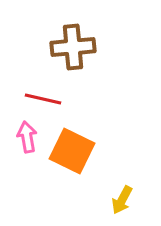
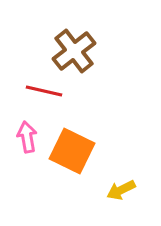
brown cross: moved 1 px right, 4 px down; rotated 33 degrees counterclockwise
red line: moved 1 px right, 8 px up
yellow arrow: moved 1 px left, 10 px up; rotated 36 degrees clockwise
